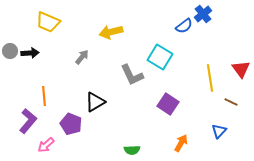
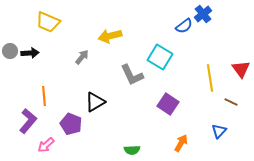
yellow arrow: moved 1 px left, 4 px down
